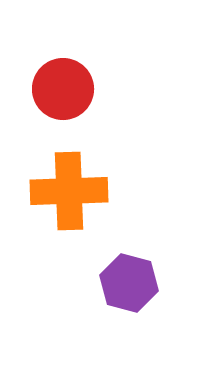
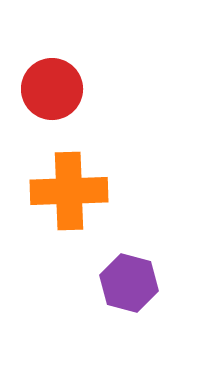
red circle: moved 11 px left
